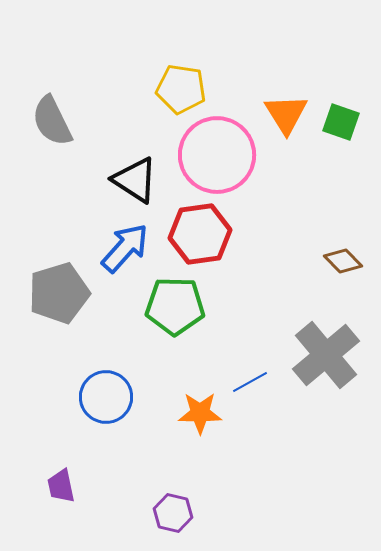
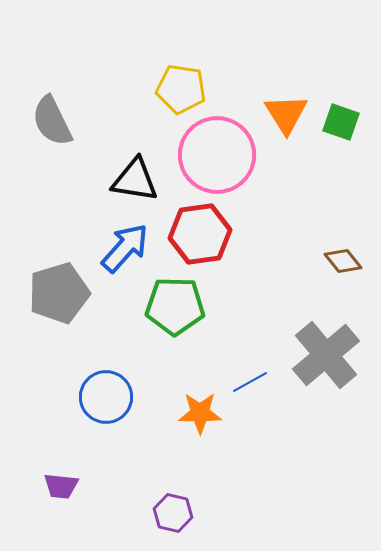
black triangle: rotated 24 degrees counterclockwise
brown diamond: rotated 6 degrees clockwise
purple trapezoid: rotated 72 degrees counterclockwise
